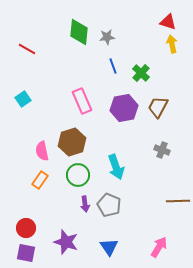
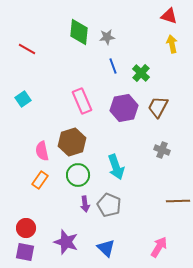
red triangle: moved 1 px right, 6 px up
blue triangle: moved 3 px left, 1 px down; rotated 12 degrees counterclockwise
purple square: moved 1 px left, 1 px up
